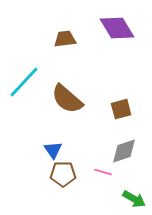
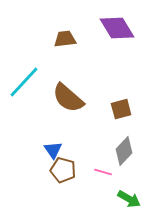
brown semicircle: moved 1 px right, 1 px up
gray diamond: rotated 28 degrees counterclockwise
brown pentagon: moved 4 px up; rotated 15 degrees clockwise
green arrow: moved 5 px left
